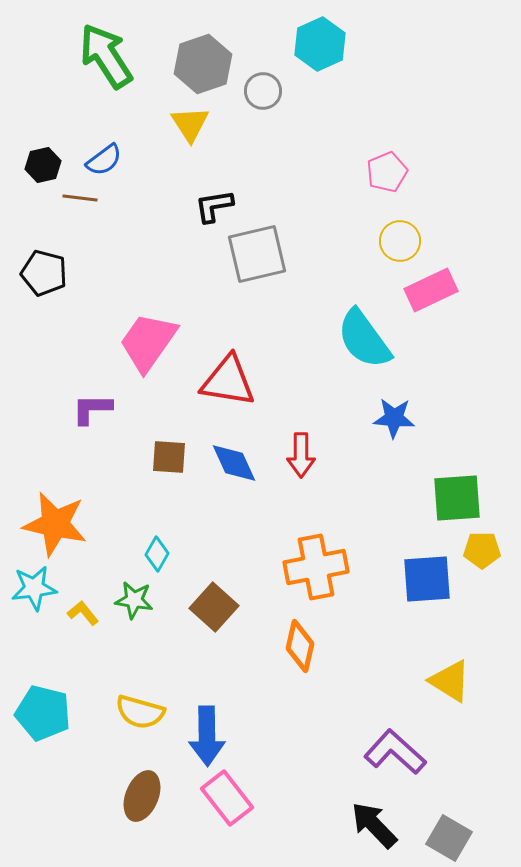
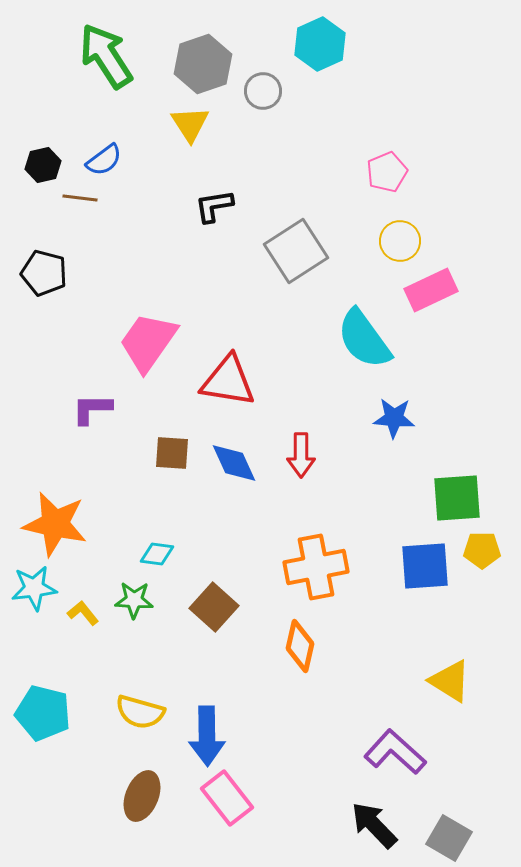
gray square at (257, 254): moved 39 px right, 3 px up; rotated 20 degrees counterclockwise
brown square at (169, 457): moved 3 px right, 4 px up
cyan diamond at (157, 554): rotated 68 degrees clockwise
blue square at (427, 579): moved 2 px left, 13 px up
green star at (134, 600): rotated 6 degrees counterclockwise
